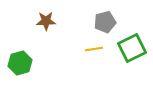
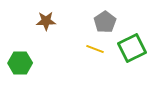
gray pentagon: rotated 20 degrees counterclockwise
yellow line: moved 1 px right; rotated 30 degrees clockwise
green hexagon: rotated 15 degrees clockwise
